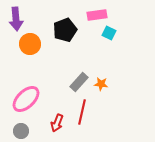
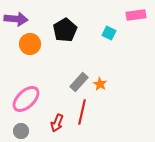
pink rectangle: moved 39 px right
purple arrow: rotated 80 degrees counterclockwise
black pentagon: rotated 10 degrees counterclockwise
orange star: moved 1 px left; rotated 24 degrees clockwise
